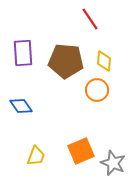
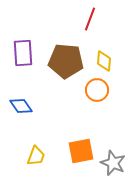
red line: rotated 55 degrees clockwise
orange square: rotated 12 degrees clockwise
